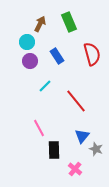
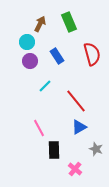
blue triangle: moved 3 px left, 9 px up; rotated 21 degrees clockwise
